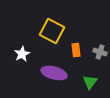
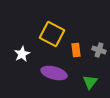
yellow square: moved 3 px down
gray cross: moved 1 px left, 2 px up
